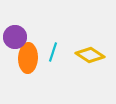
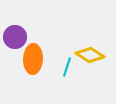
cyan line: moved 14 px right, 15 px down
orange ellipse: moved 5 px right, 1 px down
